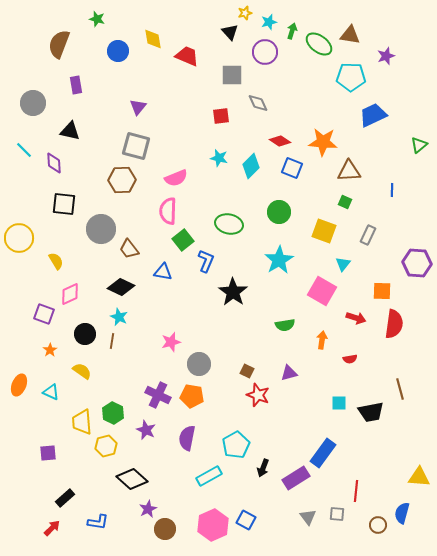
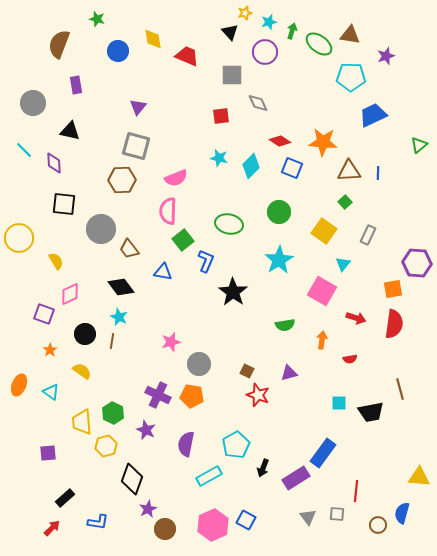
blue line at (392, 190): moved 14 px left, 17 px up
green square at (345, 202): rotated 24 degrees clockwise
yellow square at (324, 231): rotated 15 degrees clockwise
black diamond at (121, 287): rotated 28 degrees clockwise
orange square at (382, 291): moved 11 px right, 2 px up; rotated 12 degrees counterclockwise
cyan triangle at (51, 392): rotated 12 degrees clockwise
purple semicircle at (187, 438): moved 1 px left, 6 px down
black diamond at (132, 479): rotated 68 degrees clockwise
